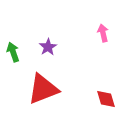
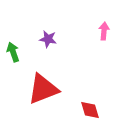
pink arrow: moved 1 px right, 2 px up; rotated 18 degrees clockwise
purple star: moved 8 px up; rotated 30 degrees counterclockwise
red diamond: moved 16 px left, 11 px down
